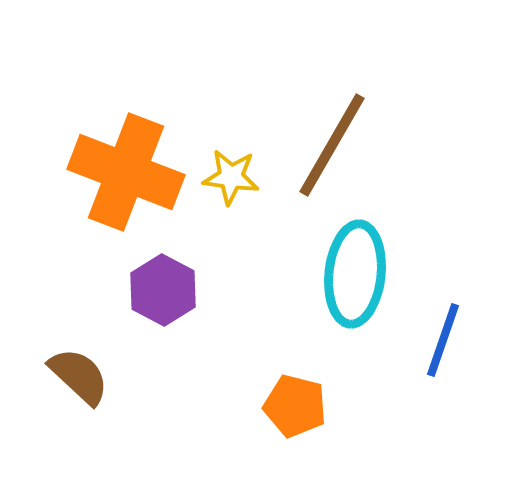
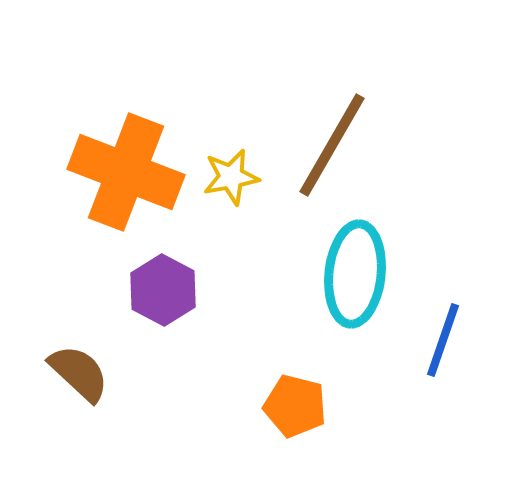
yellow star: rotated 18 degrees counterclockwise
brown semicircle: moved 3 px up
